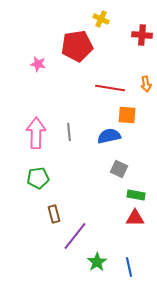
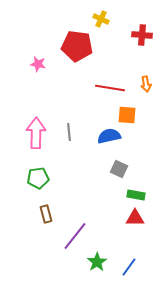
red pentagon: rotated 16 degrees clockwise
brown rectangle: moved 8 px left
blue line: rotated 48 degrees clockwise
